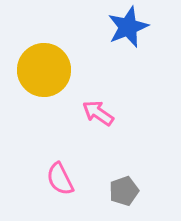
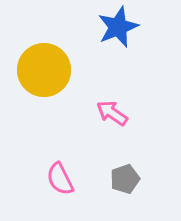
blue star: moved 10 px left
pink arrow: moved 14 px right
gray pentagon: moved 1 px right, 12 px up
